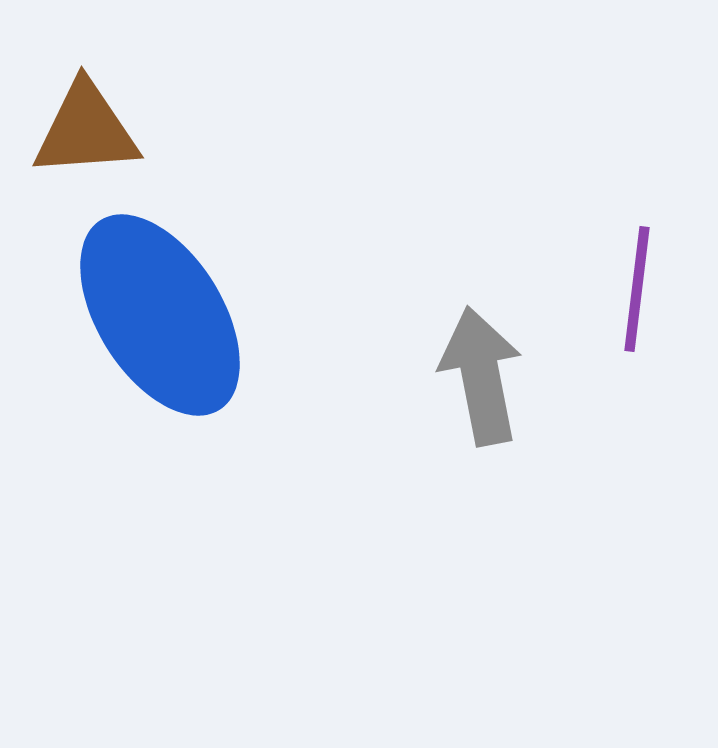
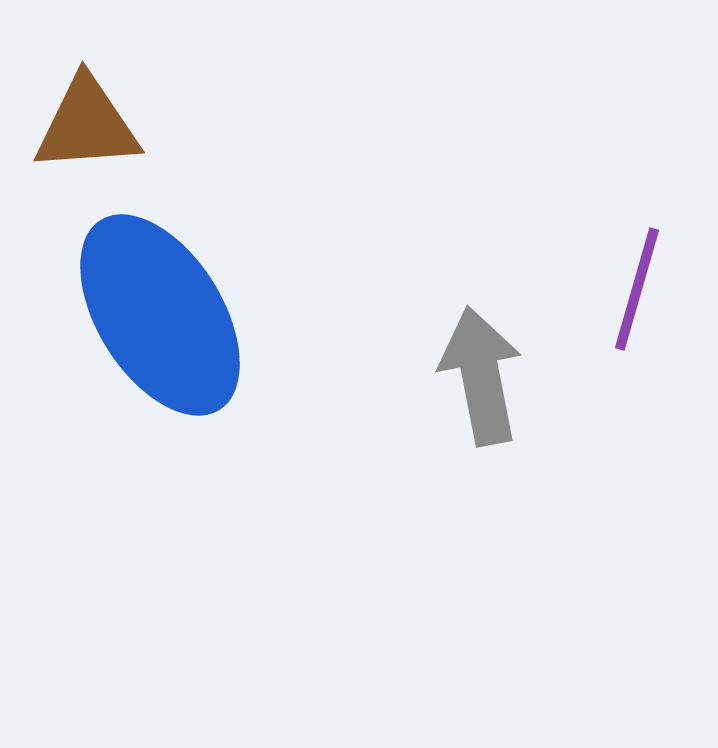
brown triangle: moved 1 px right, 5 px up
purple line: rotated 9 degrees clockwise
